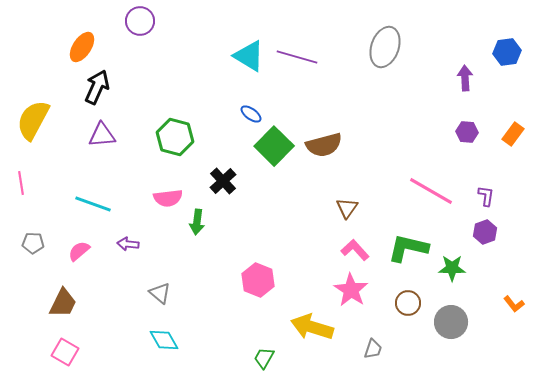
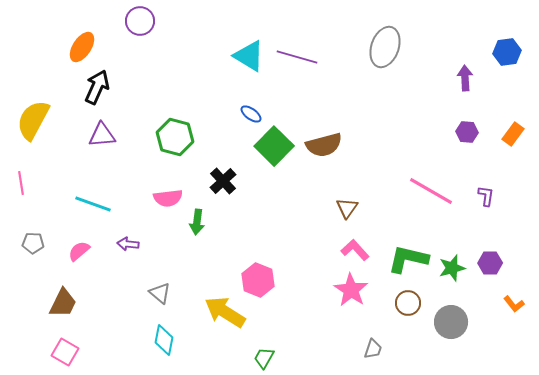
purple hexagon at (485, 232): moved 5 px right, 31 px down; rotated 20 degrees clockwise
green L-shape at (408, 248): moved 11 px down
green star at (452, 268): rotated 16 degrees counterclockwise
yellow arrow at (312, 327): moved 87 px left, 15 px up; rotated 15 degrees clockwise
cyan diamond at (164, 340): rotated 40 degrees clockwise
